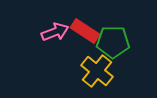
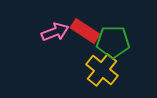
yellow cross: moved 5 px right, 1 px up
